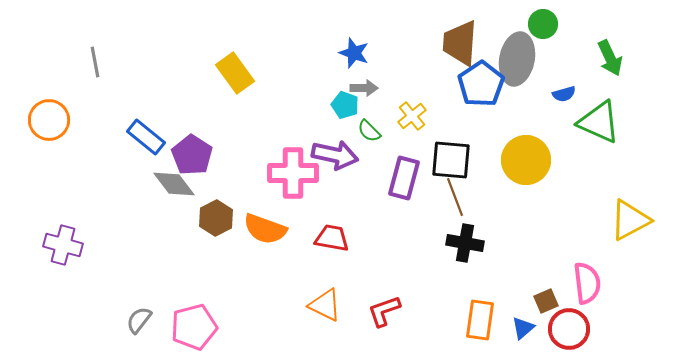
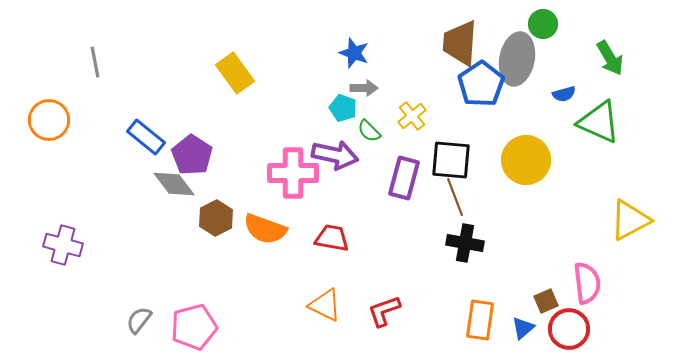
green arrow: rotated 6 degrees counterclockwise
cyan pentagon: moved 2 px left, 3 px down
